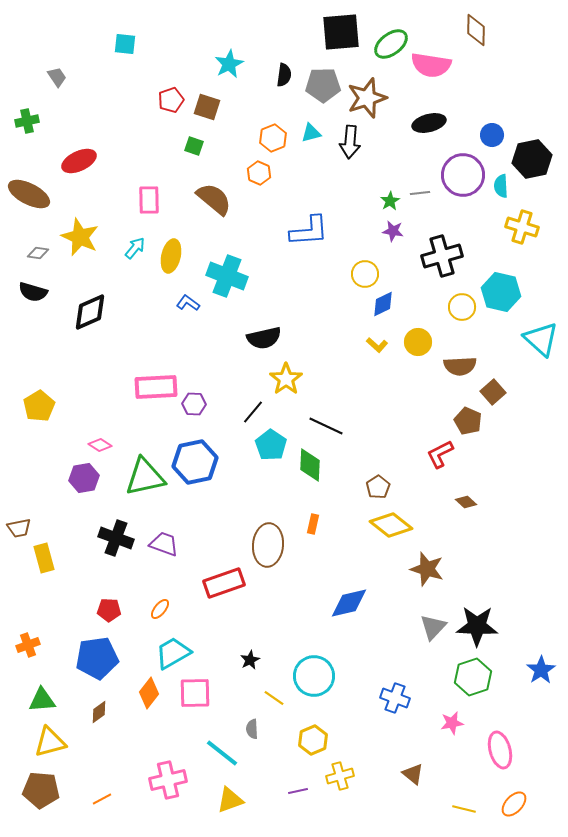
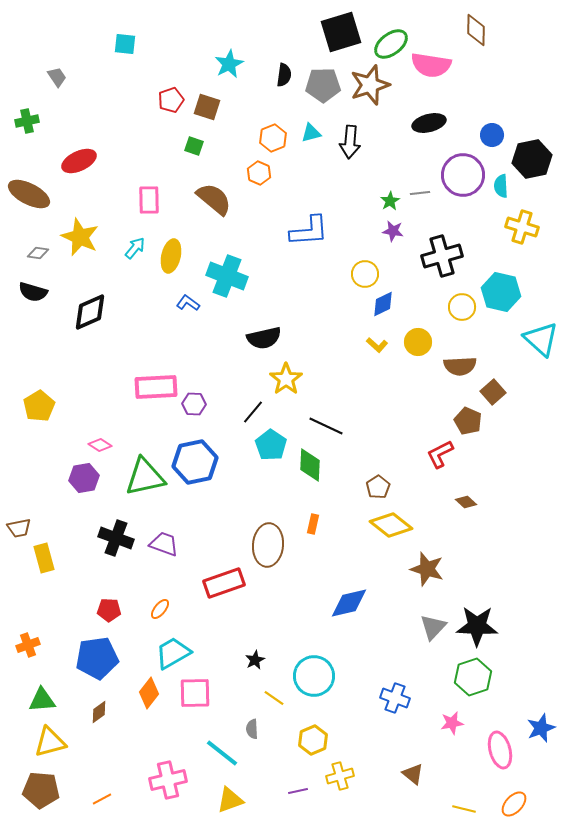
black square at (341, 32): rotated 12 degrees counterclockwise
brown star at (367, 98): moved 3 px right, 13 px up
black star at (250, 660): moved 5 px right
blue star at (541, 670): moved 58 px down; rotated 12 degrees clockwise
